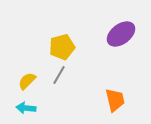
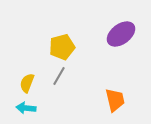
gray line: moved 1 px down
yellow semicircle: moved 2 px down; rotated 24 degrees counterclockwise
